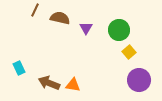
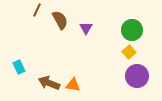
brown line: moved 2 px right
brown semicircle: moved 2 px down; rotated 48 degrees clockwise
green circle: moved 13 px right
cyan rectangle: moved 1 px up
purple circle: moved 2 px left, 4 px up
